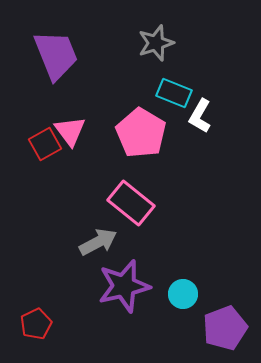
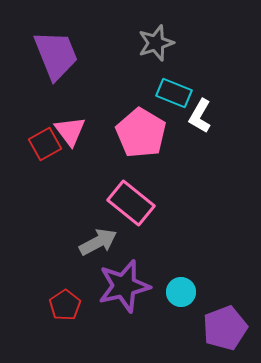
cyan circle: moved 2 px left, 2 px up
red pentagon: moved 29 px right, 19 px up; rotated 8 degrees counterclockwise
